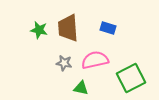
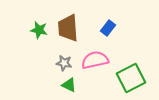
blue rectangle: rotated 70 degrees counterclockwise
green triangle: moved 12 px left, 3 px up; rotated 14 degrees clockwise
